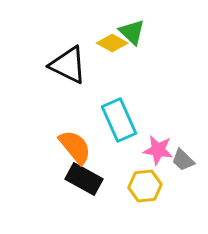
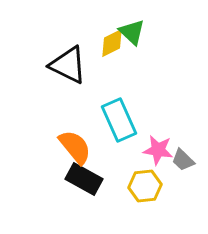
yellow diamond: rotated 56 degrees counterclockwise
